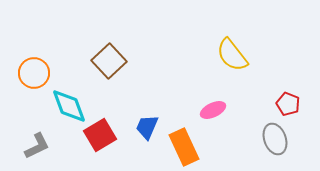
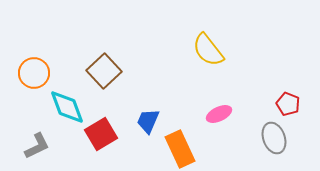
yellow semicircle: moved 24 px left, 5 px up
brown square: moved 5 px left, 10 px down
cyan diamond: moved 2 px left, 1 px down
pink ellipse: moved 6 px right, 4 px down
blue trapezoid: moved 1 px right, 6 px up
red square: moved 1 px right, 1 px up
gray ellipse: moved 1 px left, 1 px up
orange rectangle: moved 4 px left, 2 px down
